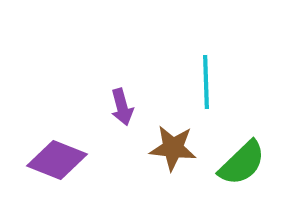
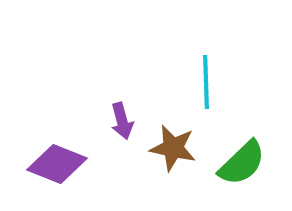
purple arrow: moved 14 px down
brown star: rotated 6 degrees clockwise
purple diamond: moved 4 px down
